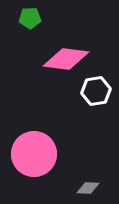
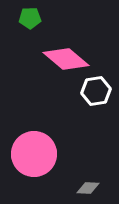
pink diamond: rotated 33 degrees clockwise
